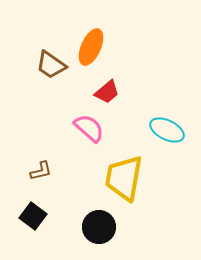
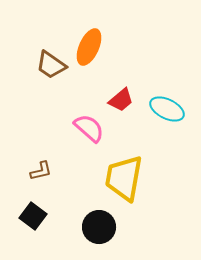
orange ellipse: moved 2 px left
red trapezoid: moved 14 px right, 8 px down
cyan ellipse: moved 21 px up
